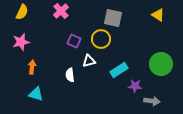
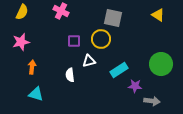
pink cross: rotated 21 degrees counterclockwise
purple square: rotated 24 degrees counterclockwise
